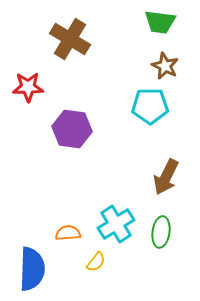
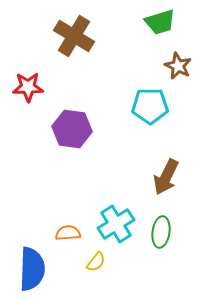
green trapezoid: rotated 24 degrees counterclockwise
brown cross: moved 4 px right, 3 px up
brown star: moved 13 px right
